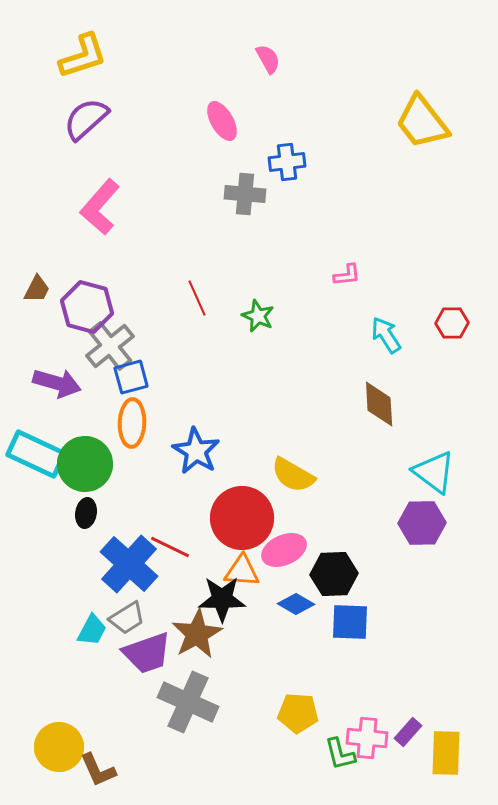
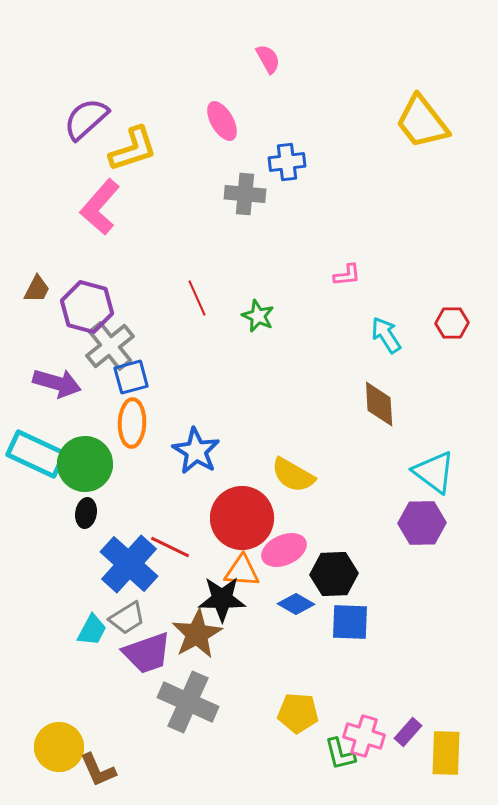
yellow L-shape at (83, 56): moved 50 px right, 93 px down
pink cross at (367, 738): moved 3 px left, 2 px up; rotated 12 degrees clockwise
